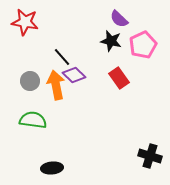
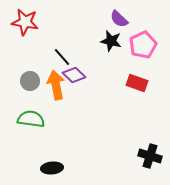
red rectangle: moved 18 px right, 5 px down; rotated 35 degrees counterclockwise
green semicircle: moved 2 px left, 1 px up
